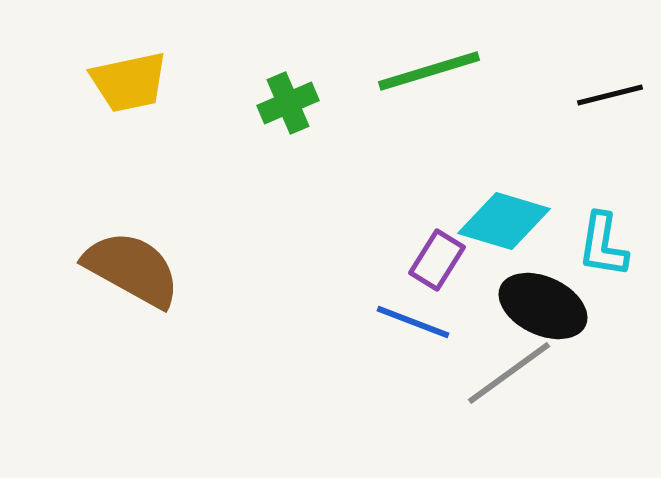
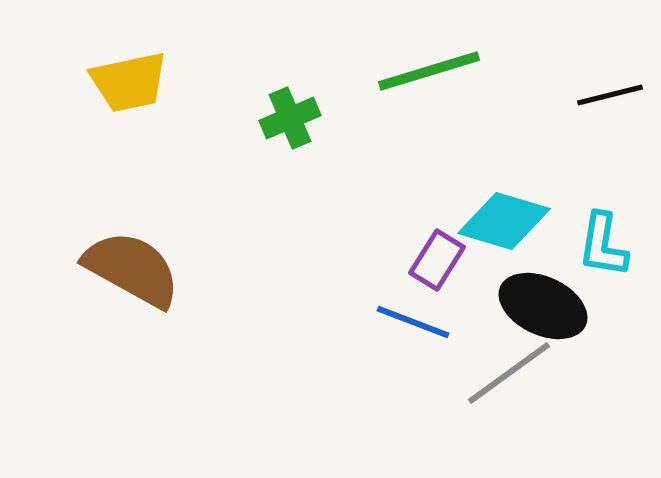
green cross: moved 2 px right, 15 px down
